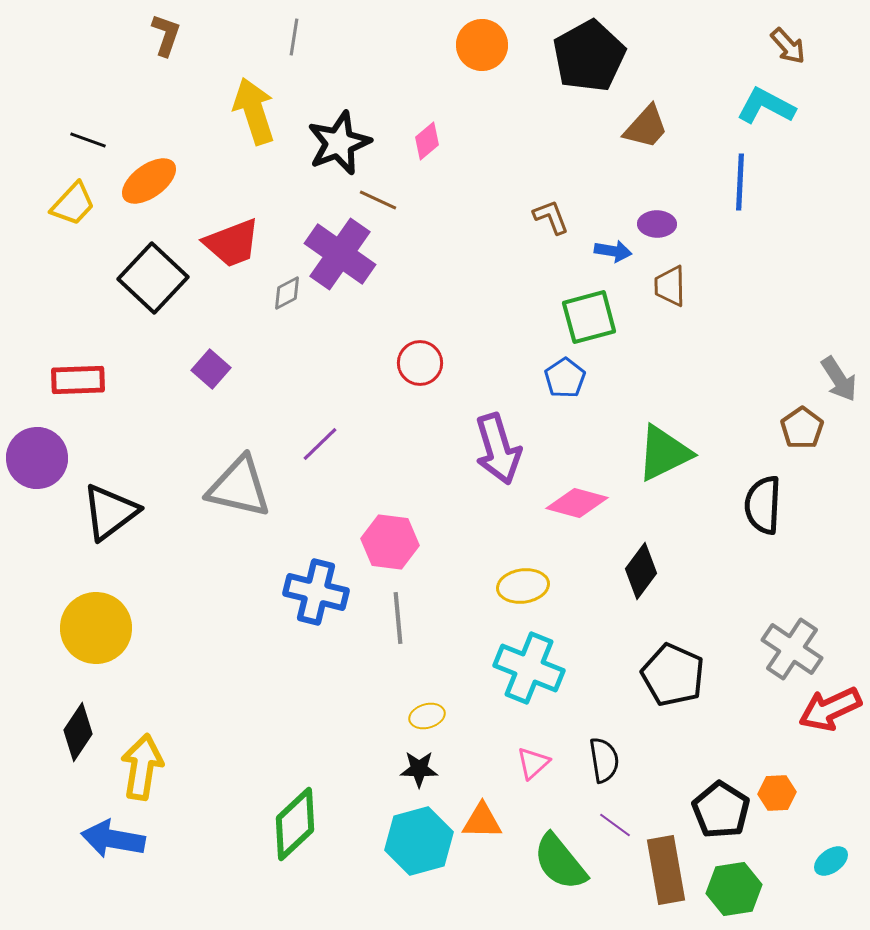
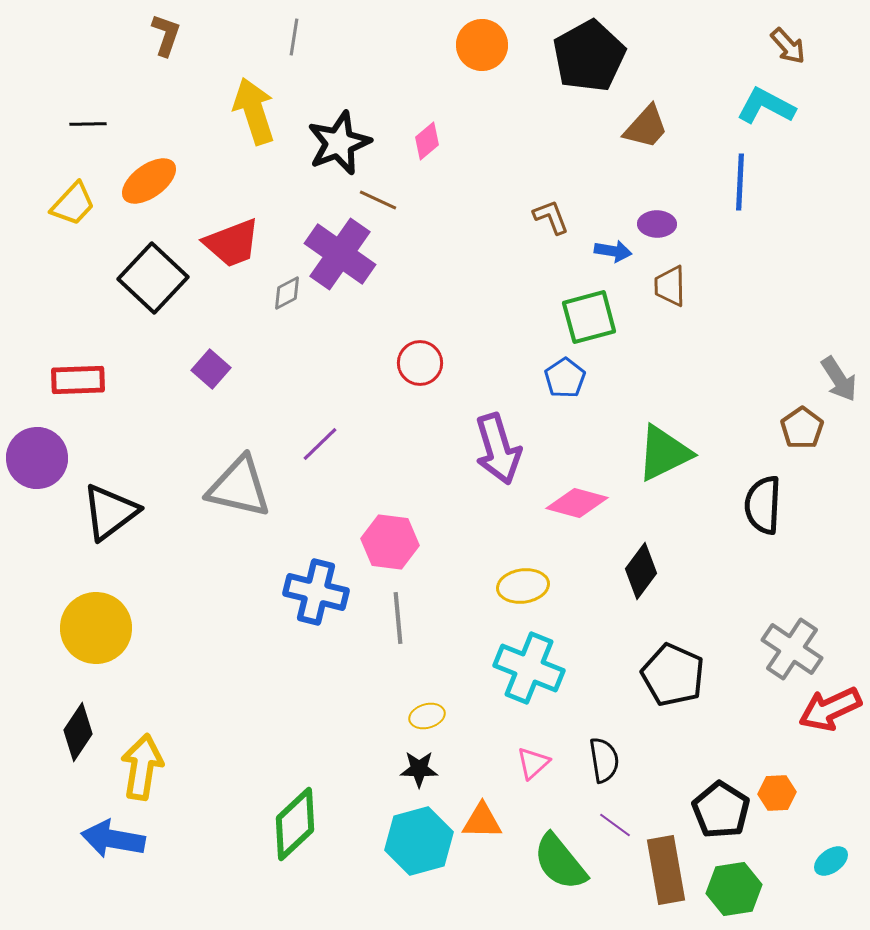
black line at (88, 140): moved 16 px up; rotated 21 degrees counterclockwise
